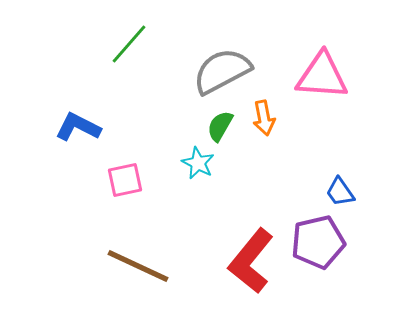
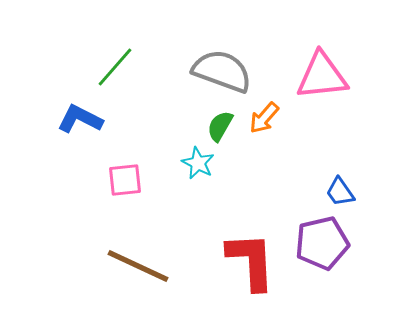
green line: moved 14 px left, 23 px down
gray semicircle: rotated 48 degrees clockwise
pink triangle: rotated 10 degrees counterclockwise
orange arrow: rotated 52 degrees clockwise
blue L-shape: moved 2 px right, 8 px up
pink square: rotated 6 degrees clockwise
purple pentagon: moved 4 px right, 1 px down
red L-shape: rotated 138 degrees clockwise
